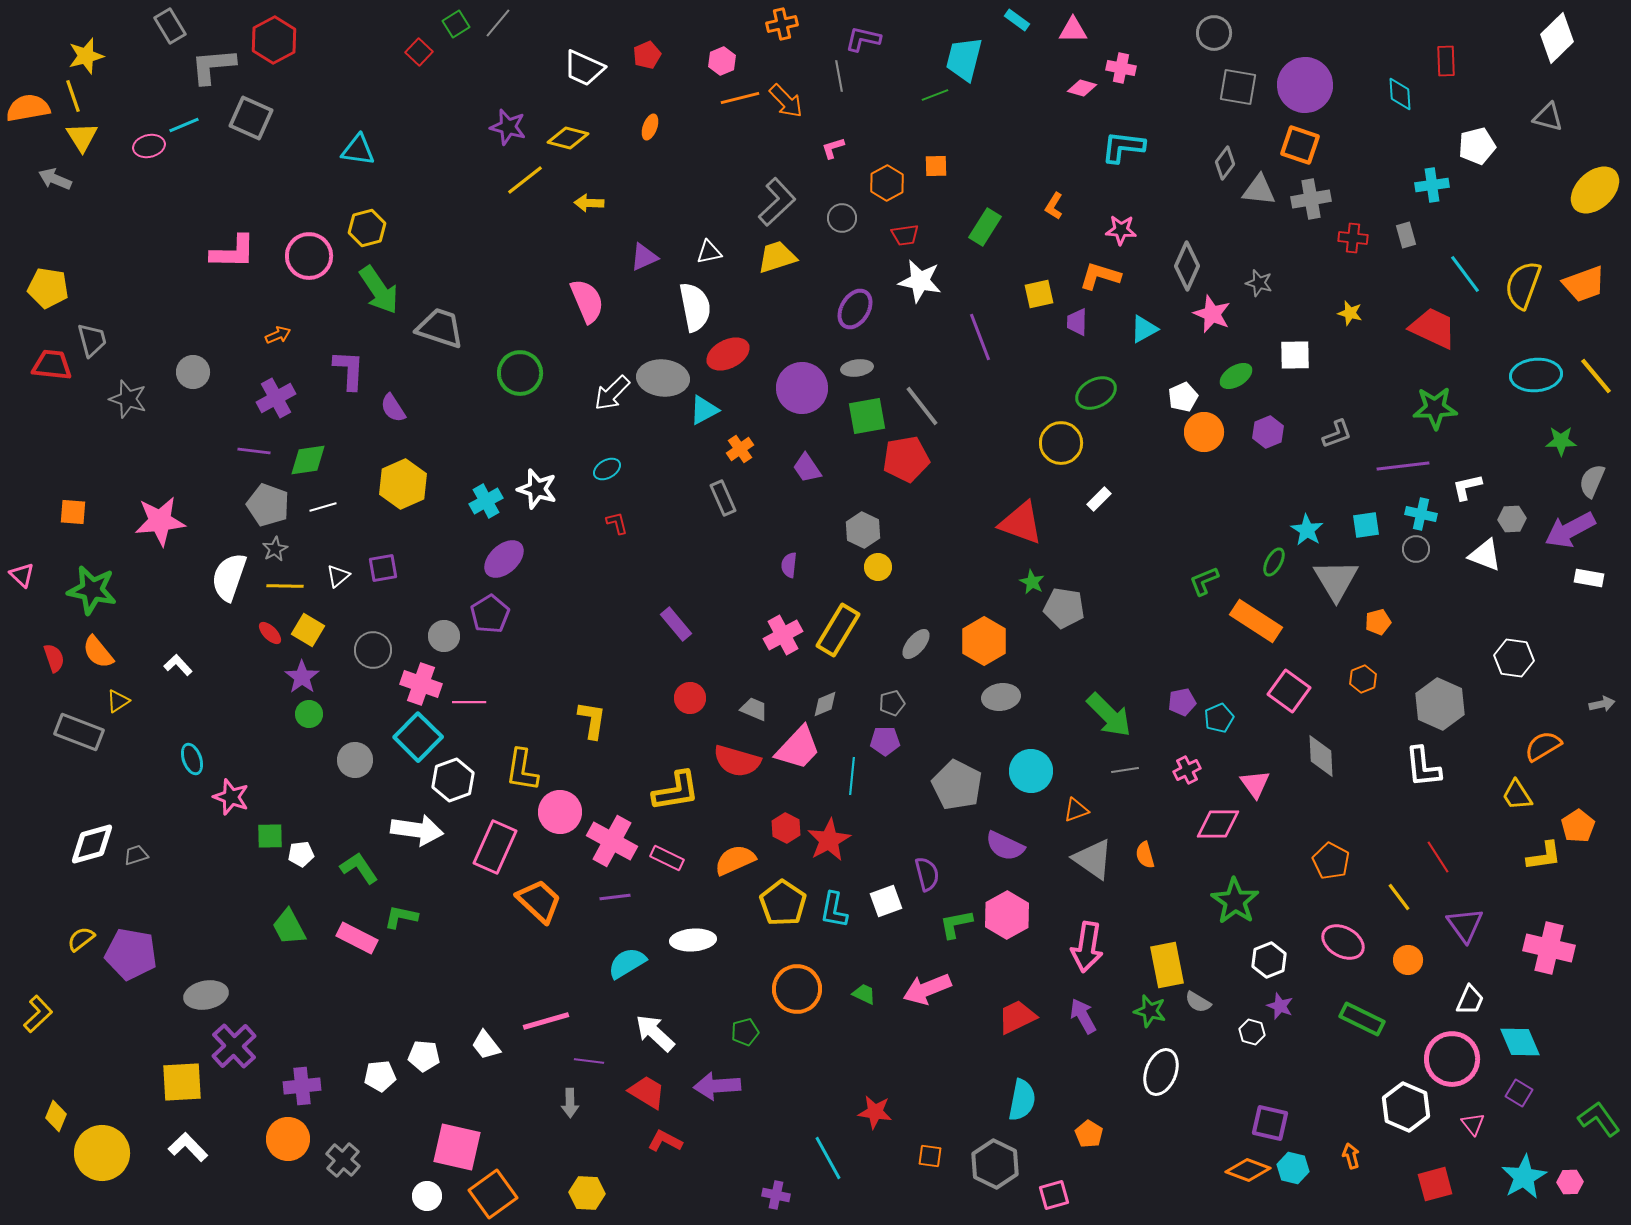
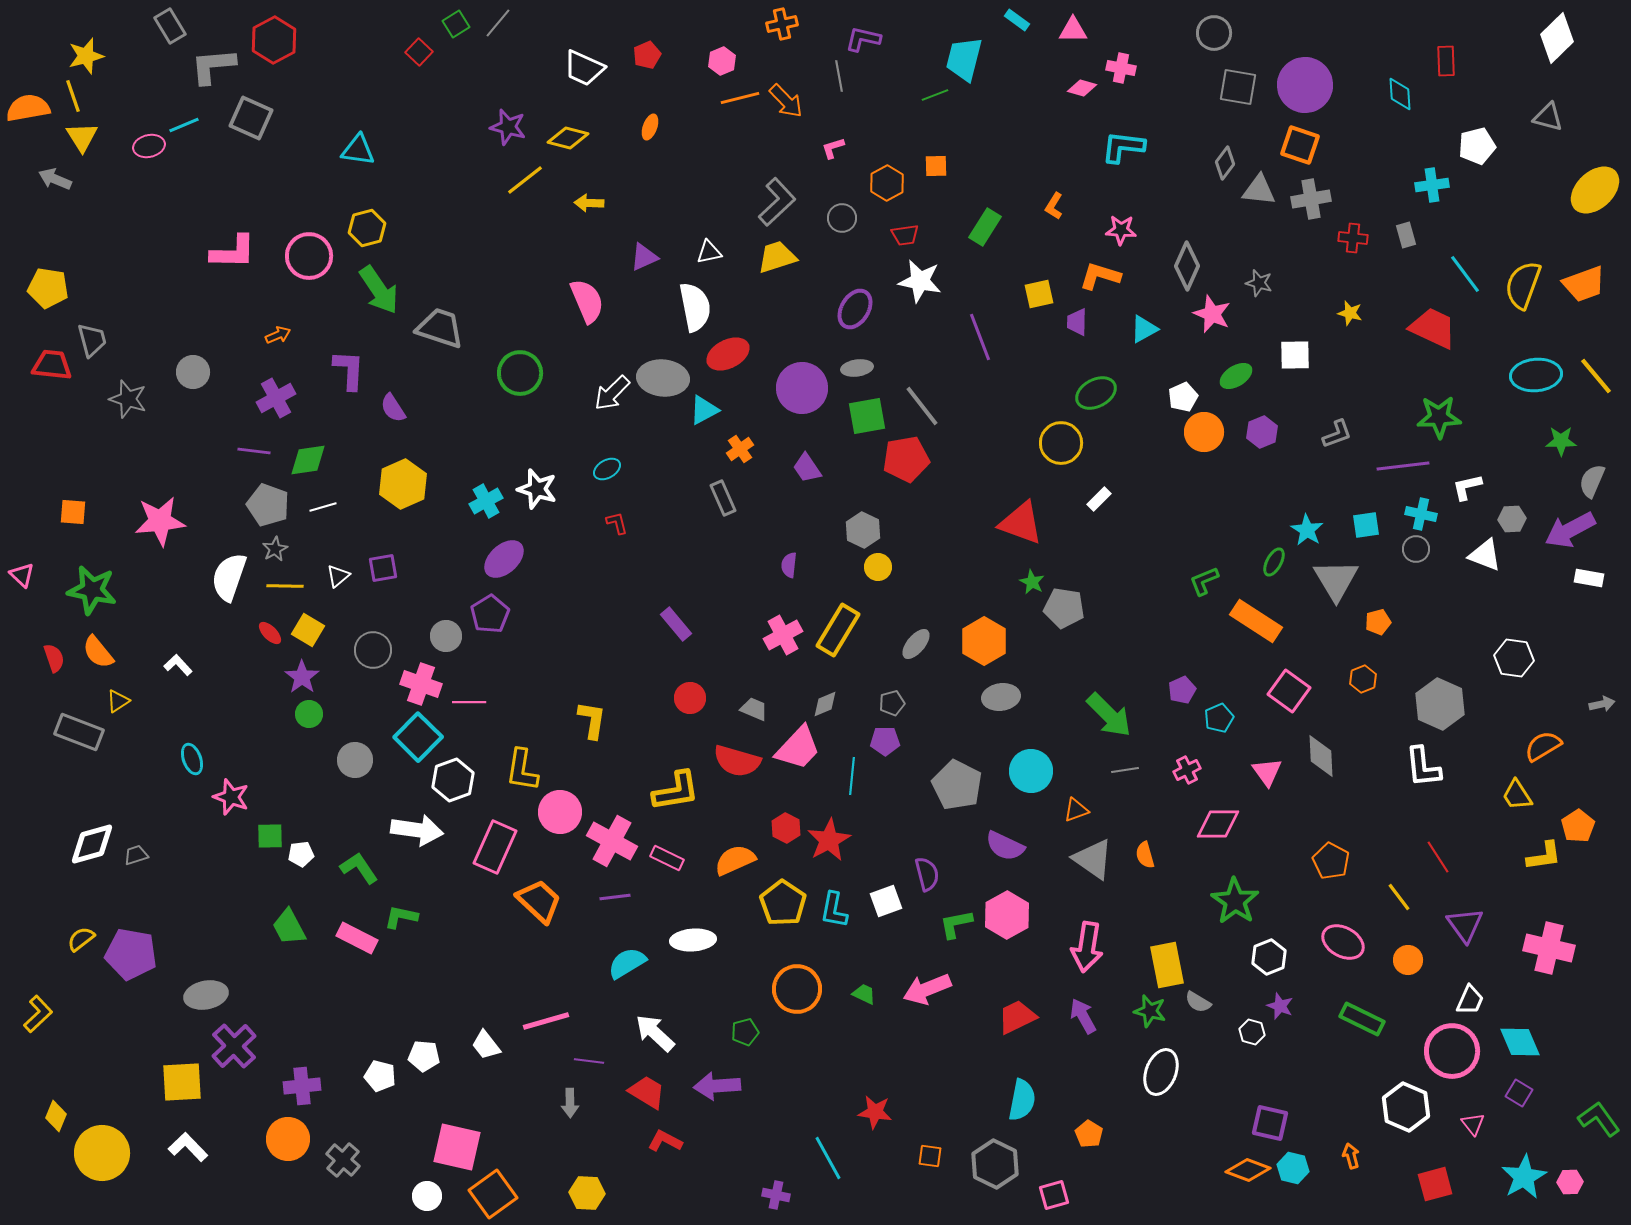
green star at (1435, 408): moved 4 px right, 9 px down
purple hexagon at (1268, 432): moved 6 px left
gray circle at (444, 636): moved 2 px right
purple pentagon at (1182, 702): moved 12 px up; rotated 12 degrees counterclockwise
pink triangle at (1255, 784): moved 12 px right, 12 px up
white hexagon at (1269, 960): moved 3 px up
pink circle at (1452, 1059): moved 8 px up
white pentagon at (380, 1076): rotated 20 degrees clockwise
